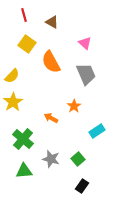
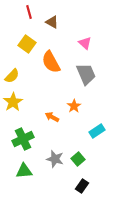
red line: moved 5 px right, 3 px up
orange arrow: moved 1 px right, 1 px up
green cross: rotated 25 degrees clockwise
gray star: moved 4 px right
